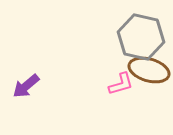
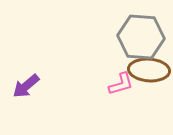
gray hexagon: rotated 9 degrees counterclockwise
brown ellipse: rotated 12 degrees counterclockwise
